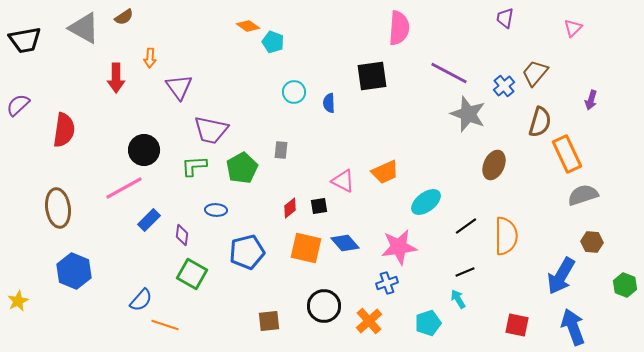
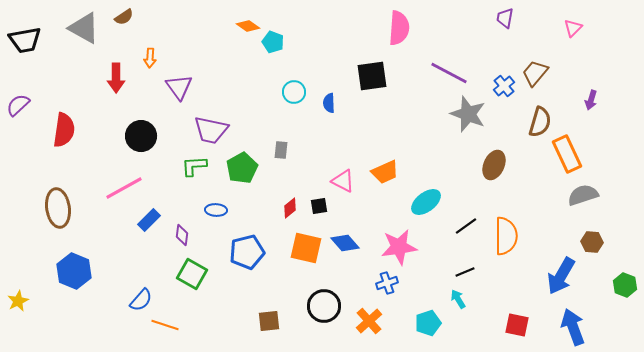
black circle at (144, 150): moved 3 px left, 14 px up
